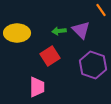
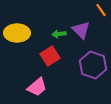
green arrow: moved 3 px down
pink trapezoid: rotated 50 degrees clockwise
